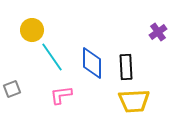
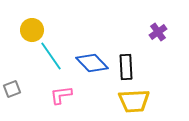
cyan line: moved 1 px left, 1 px up
blue diamond: rotated 44 degrees counterclockwise
